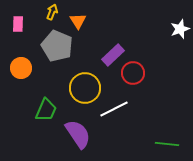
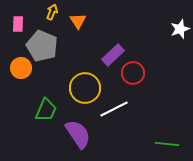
gray pentagon: moved 15 px left
